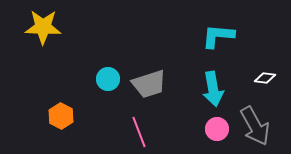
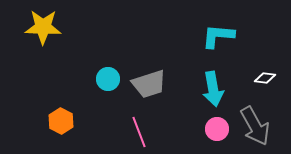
orange hexagon: moved 5 px down
